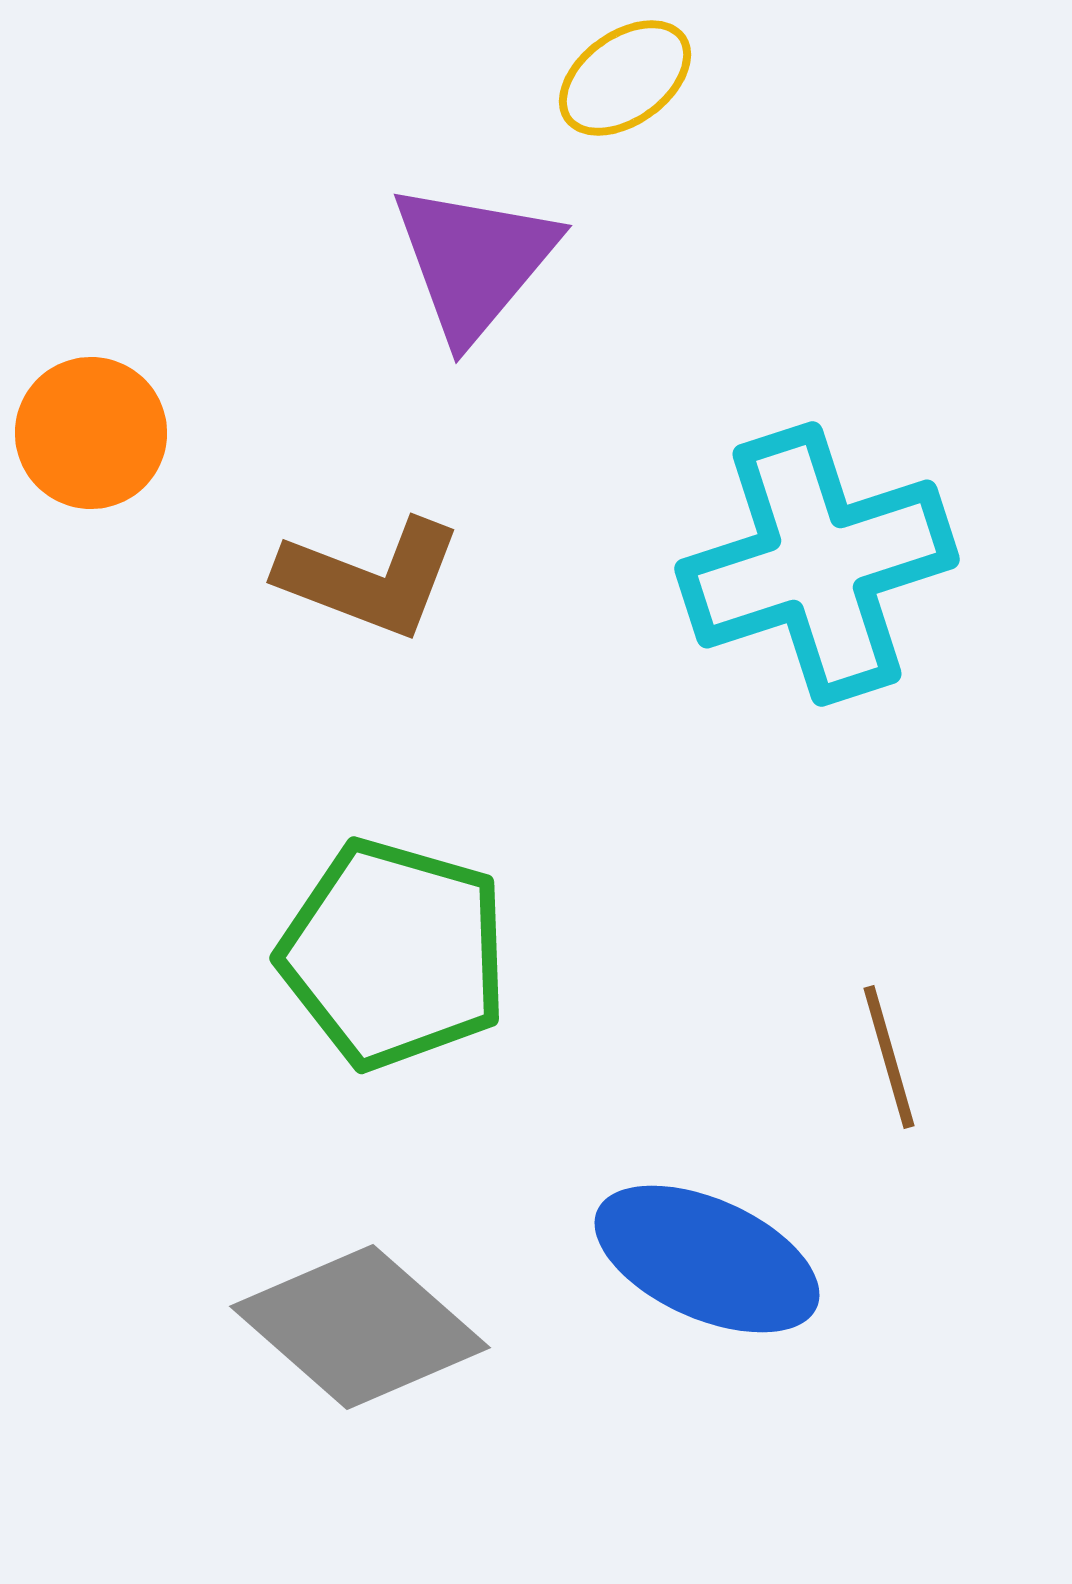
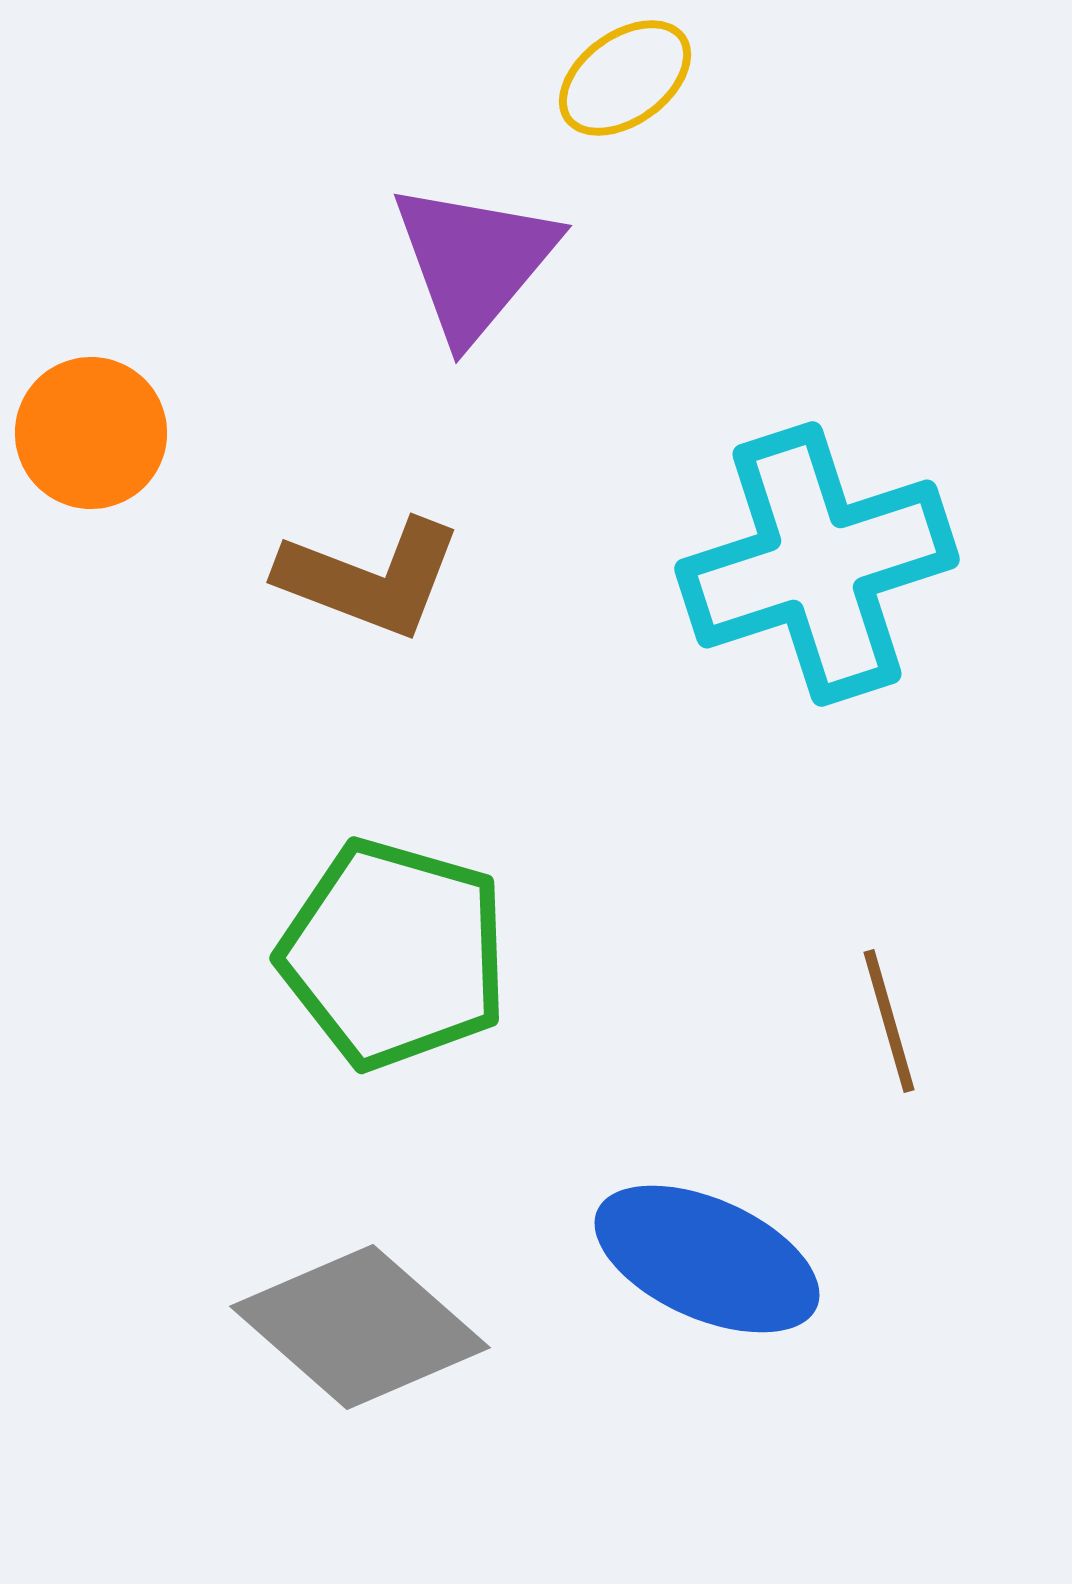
brown line: moved 36 px up
